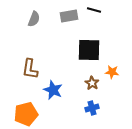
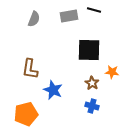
blue cross: moved 2 px up; rotated 32 degrees clockwise
